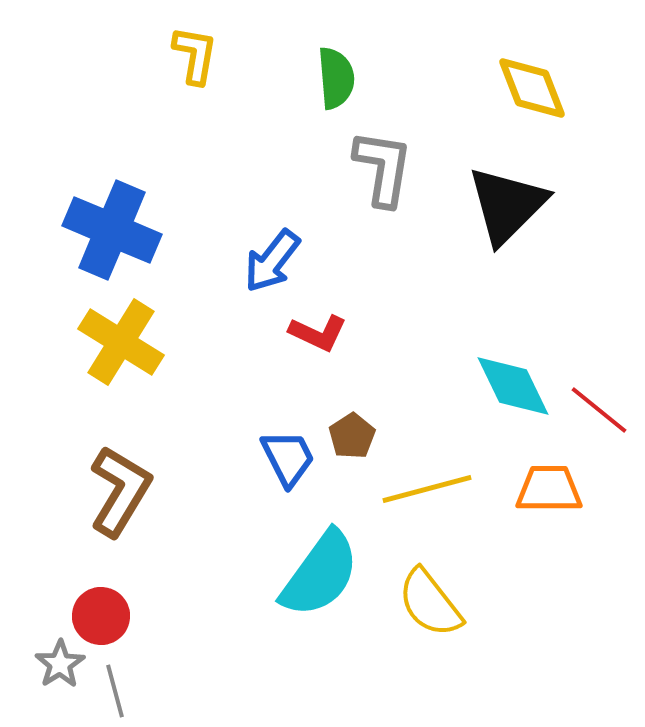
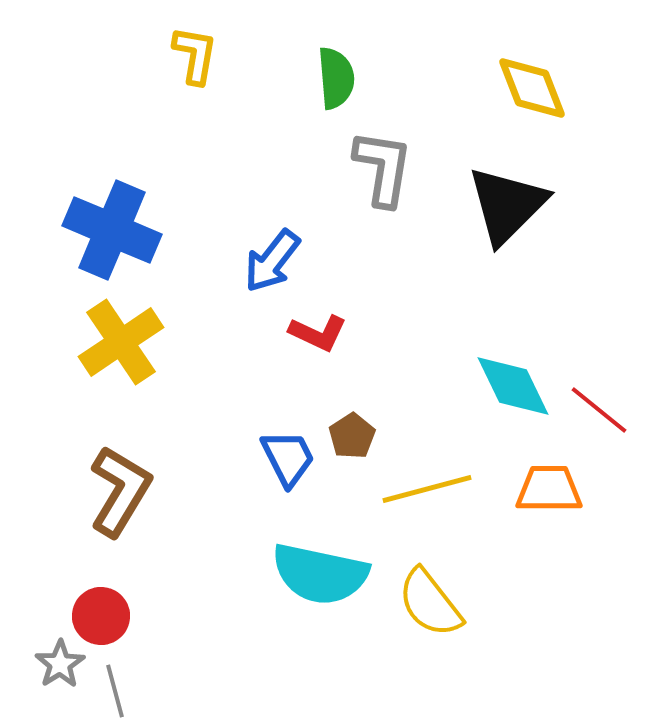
yellow cross: rotated 24 degrees clockwise
cyan semicircle: rotated 66 degrees clockwise
